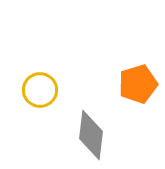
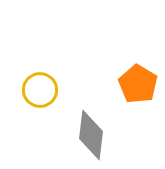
orange pentagon: rotated 24 degrees counterclockwise
